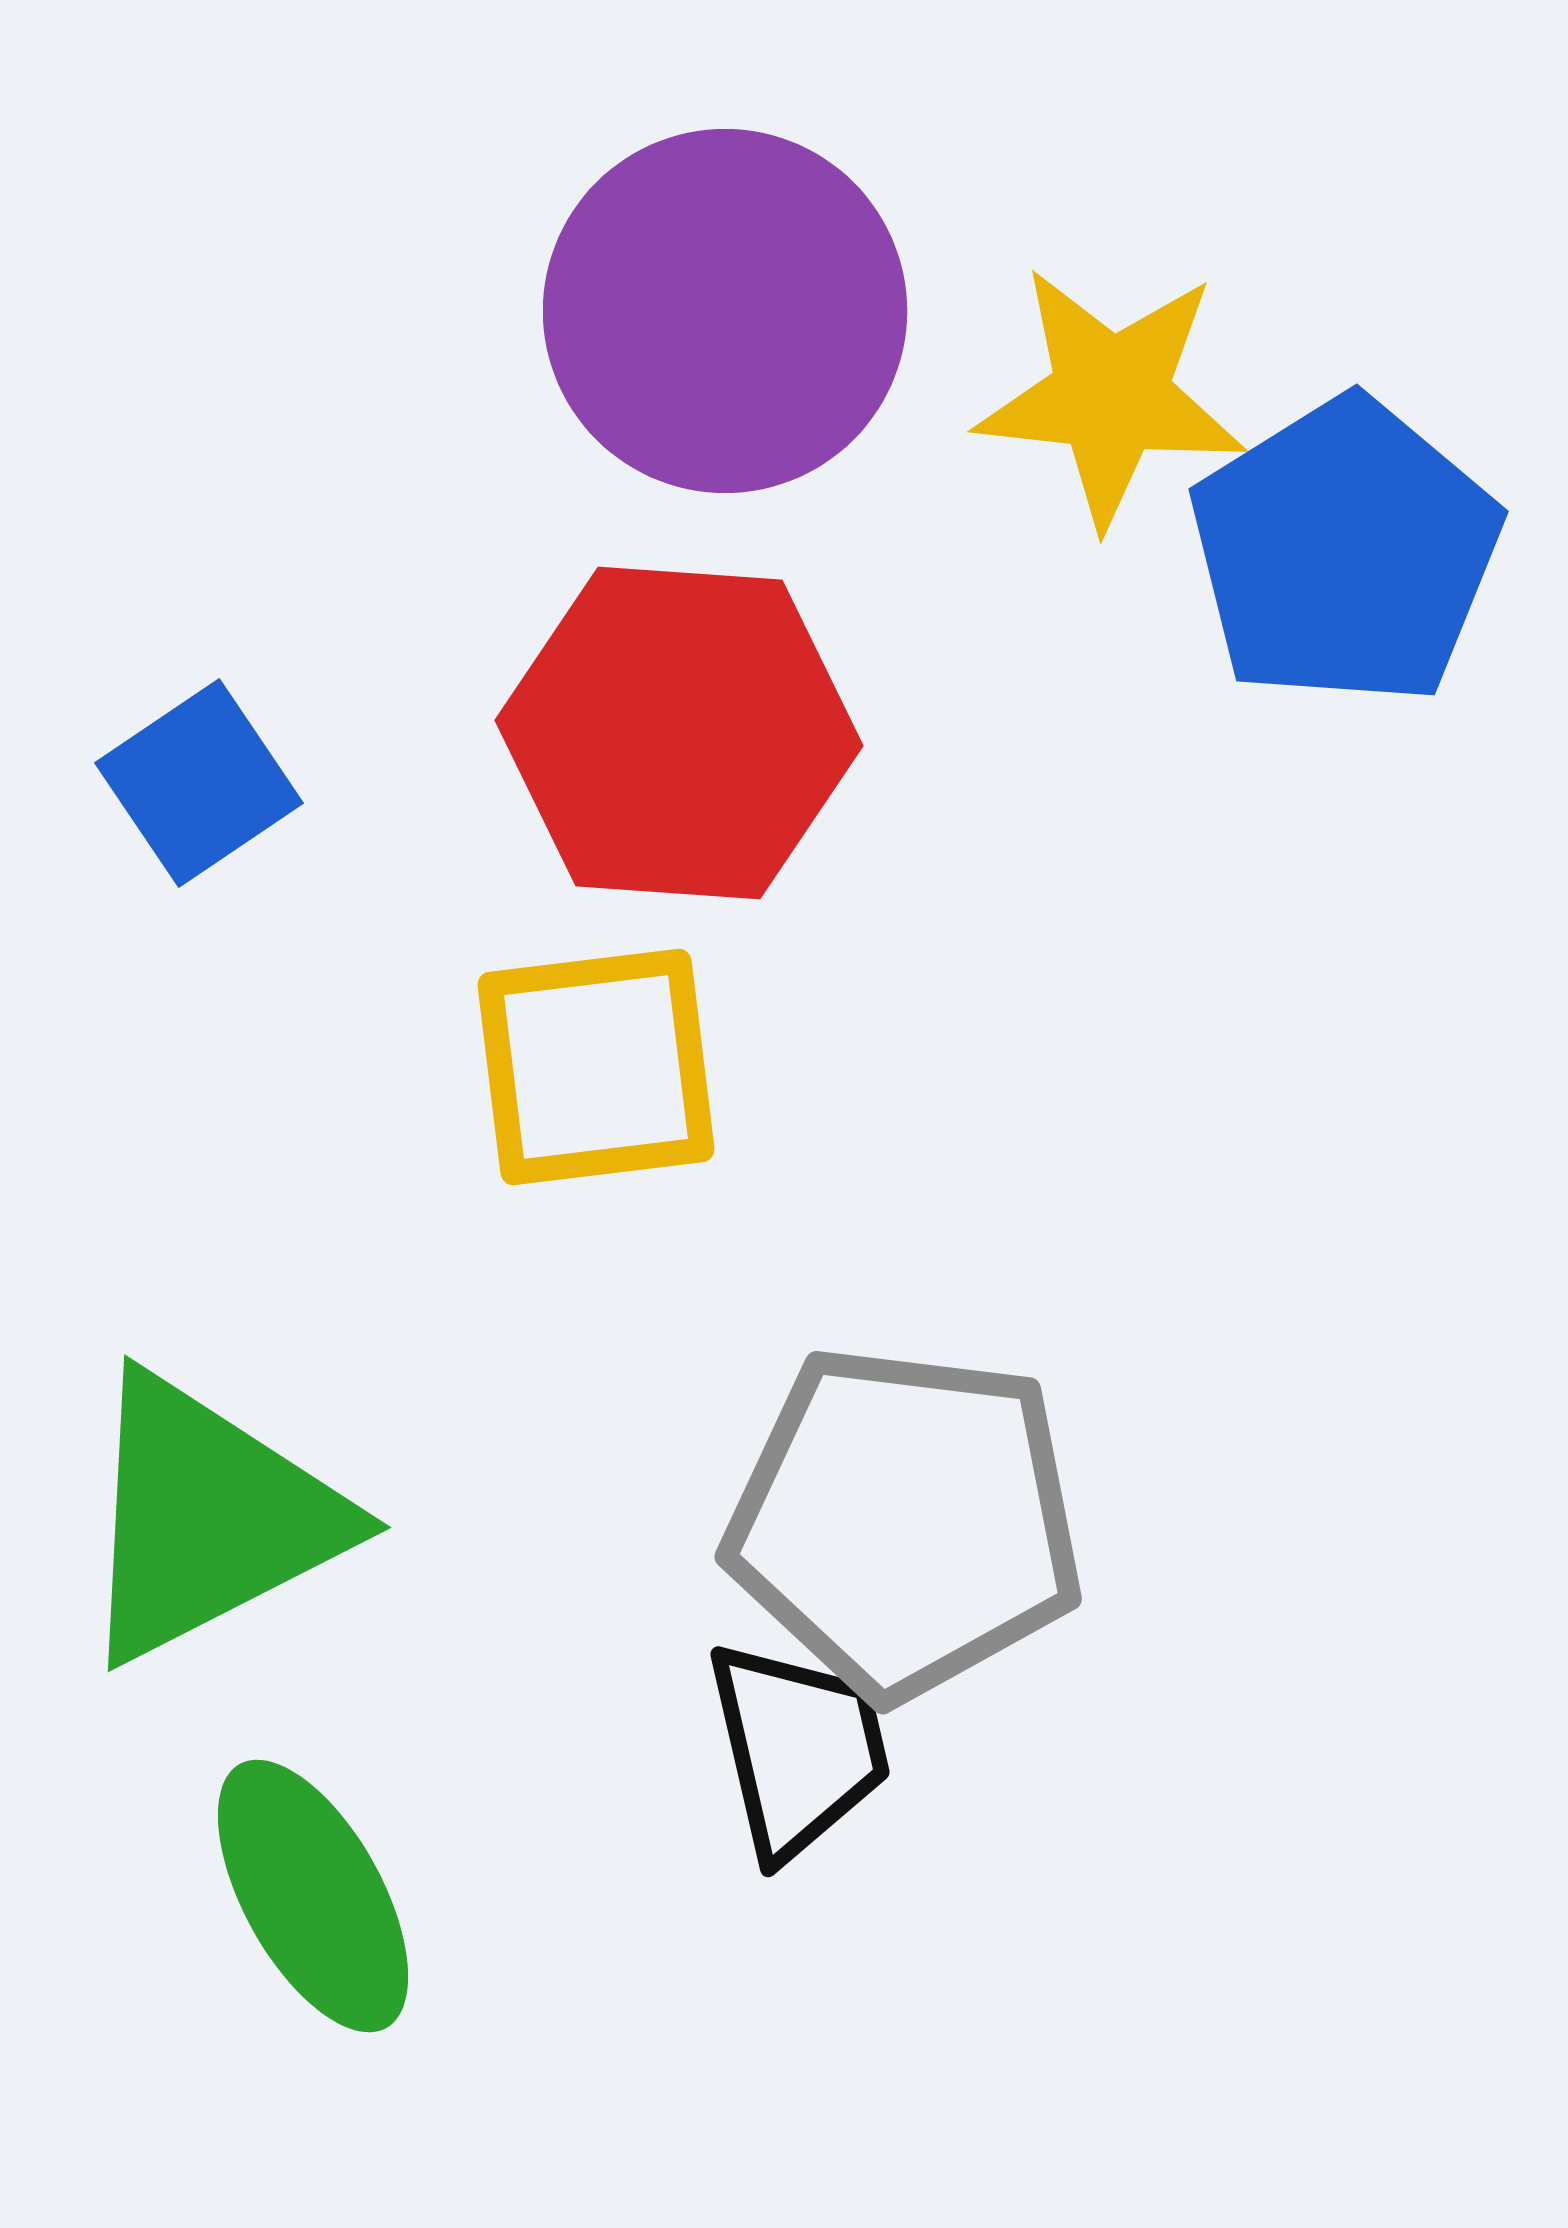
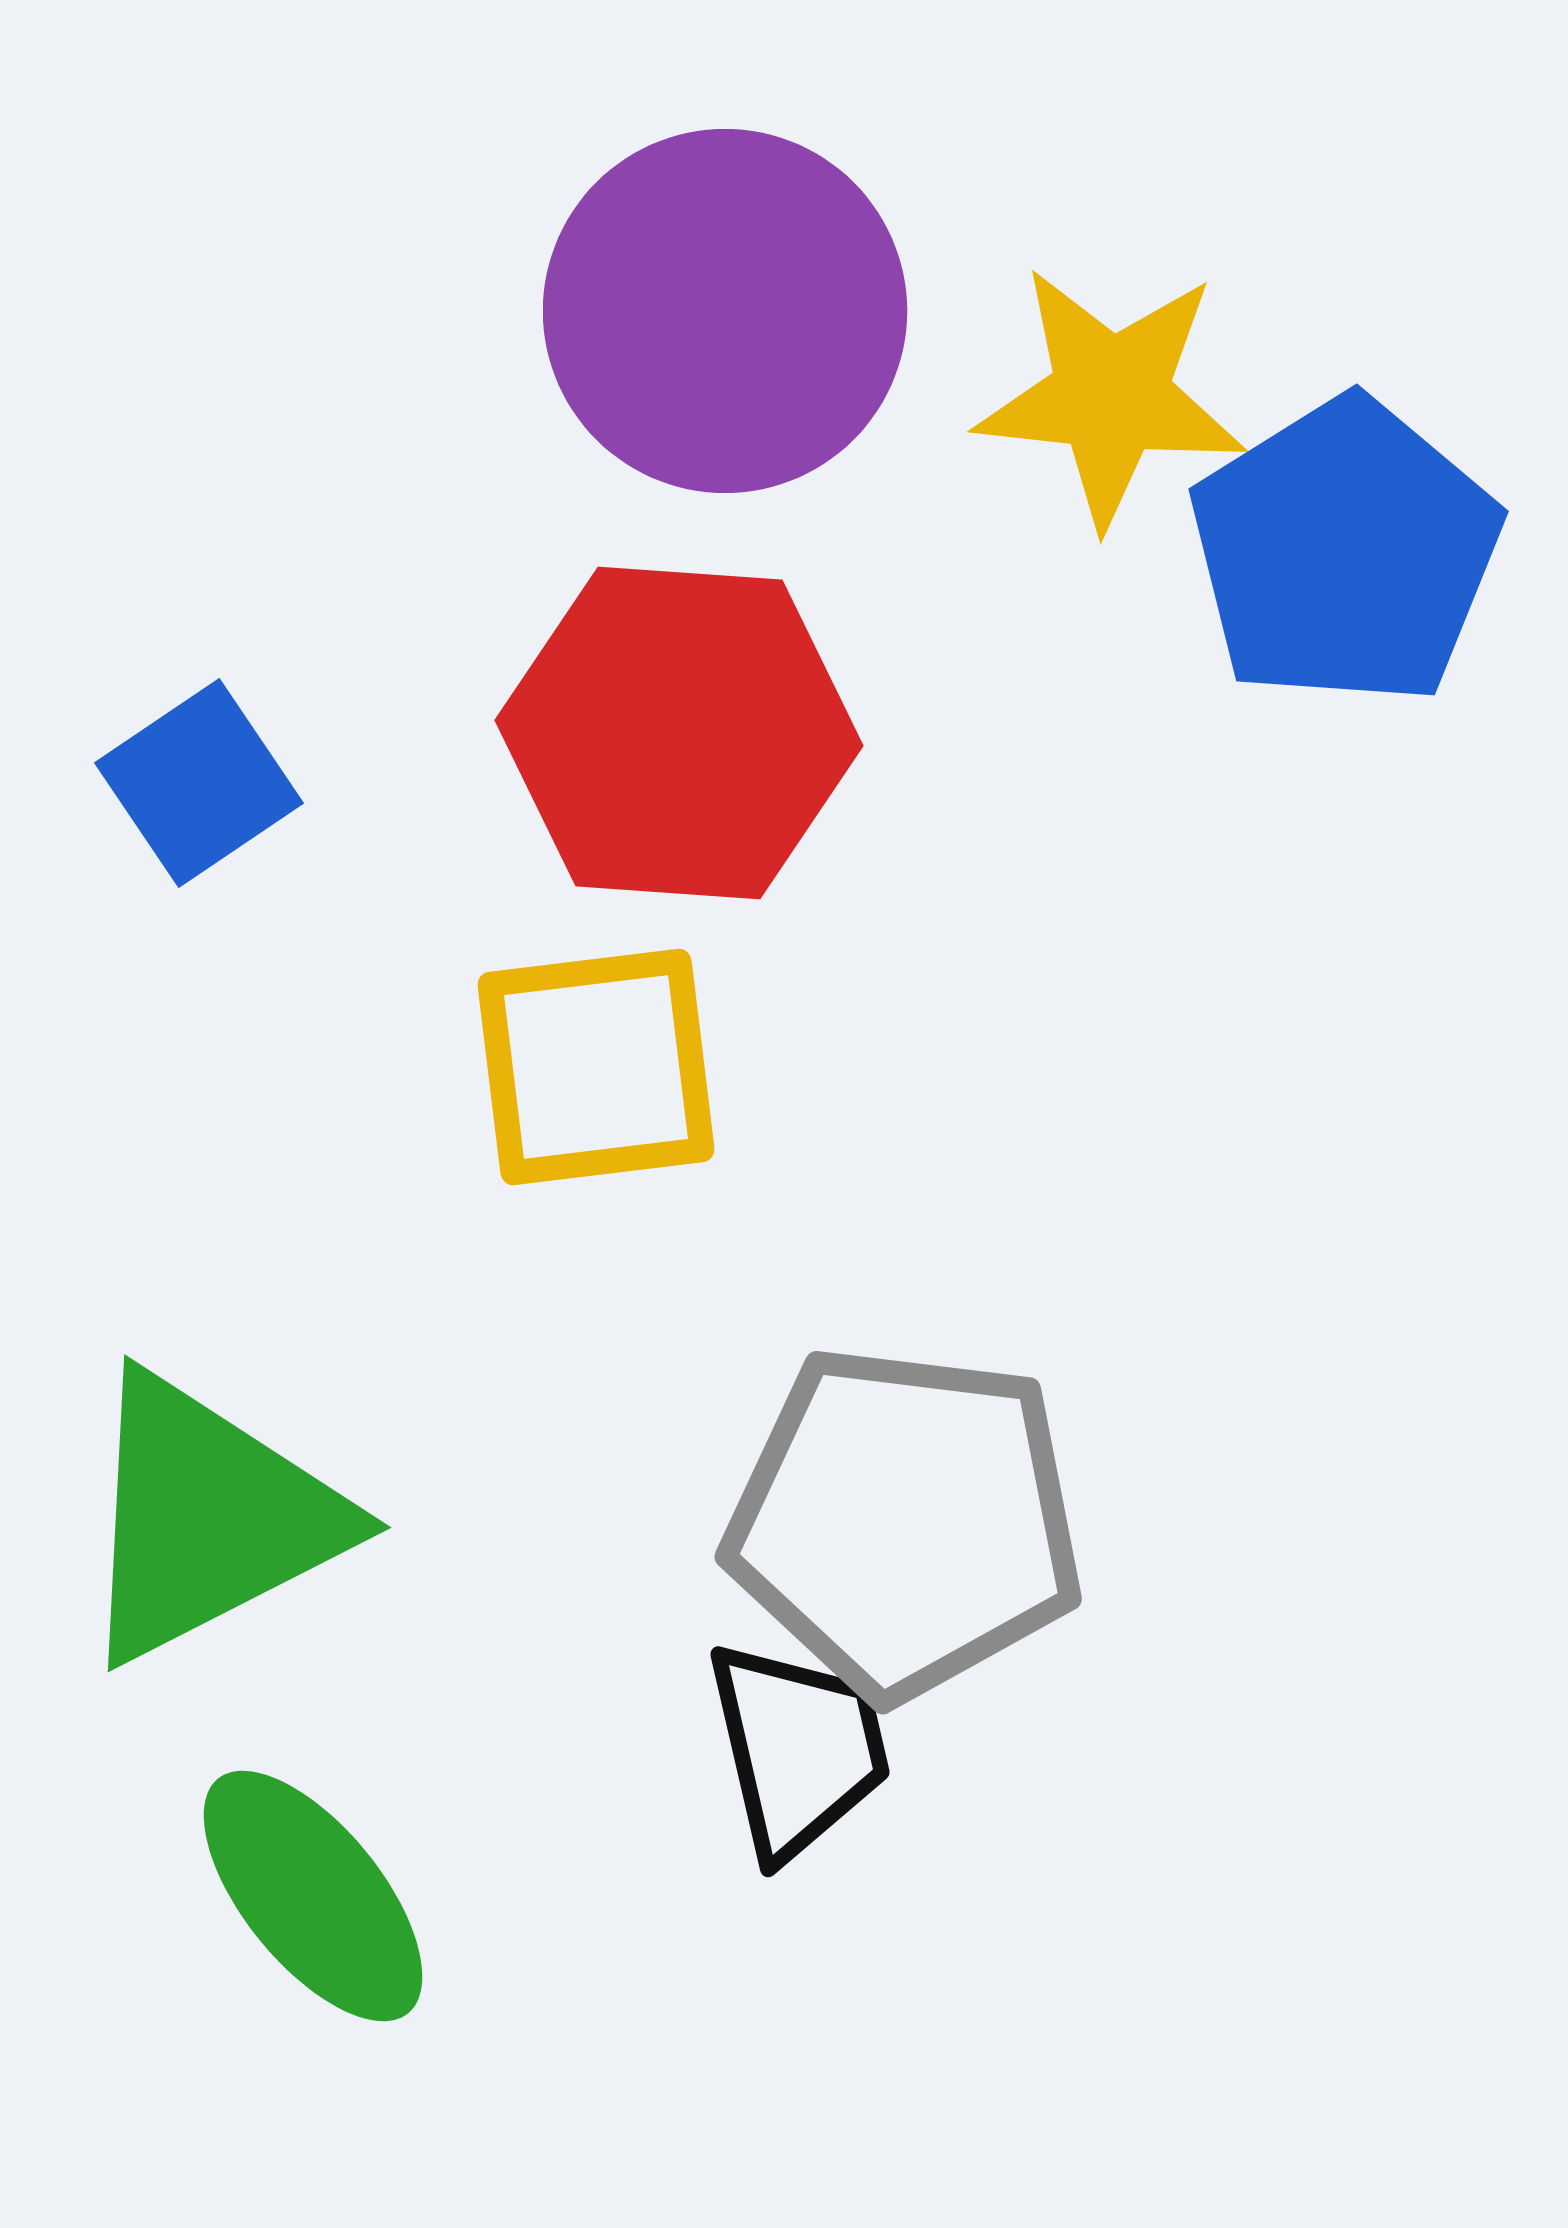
green ellipse: rotated 10 degrees counterclockwise
